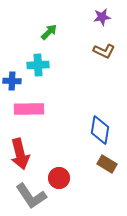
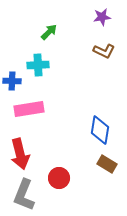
pink rectangle: rotated 8 degrees counterclockwise
gray L-shape: moved 7 px left, 1 px up; rotated 56 degrees clockwise
